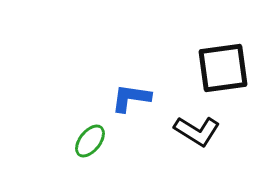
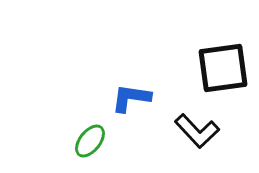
black L-shape: rotated 15 degrees clockwise
